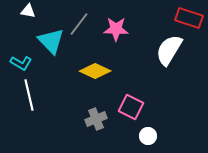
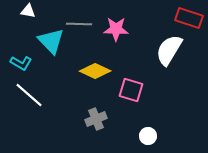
gray line: rotated 55 degrees clockwise
white line: rotated 36 degrees counterclockwise
pink square: moved 17 px up; rotated 10 degrees counterclockwise
